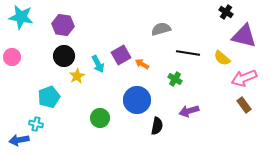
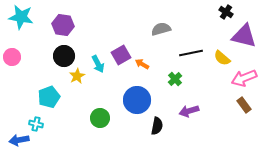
black line: moved 3 px right; rotated 20 degrees counterclockwise
green cross: rotated 16 degrees clockwise
